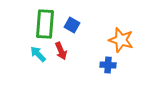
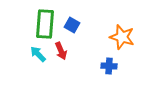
orange star: moved 1 px right, 3 px up
blue cross: moved 1 px right, 1 px down
